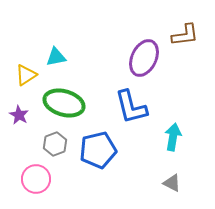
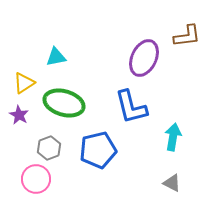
brown L-shape: moved 2 px right, 1 px down
yellow triangle: moved 2 px left, 8 px down
gray hexagon: moved 6 px left, 4 px down
